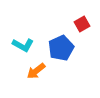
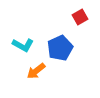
red square: moved 2 px left, 7 px up
blue pentagon: moved 1 px left
